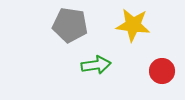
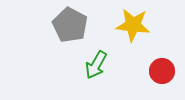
gray pentagon: rotated 20 degrees clockwise
green arrow: rotated 128 degrees clockwise
